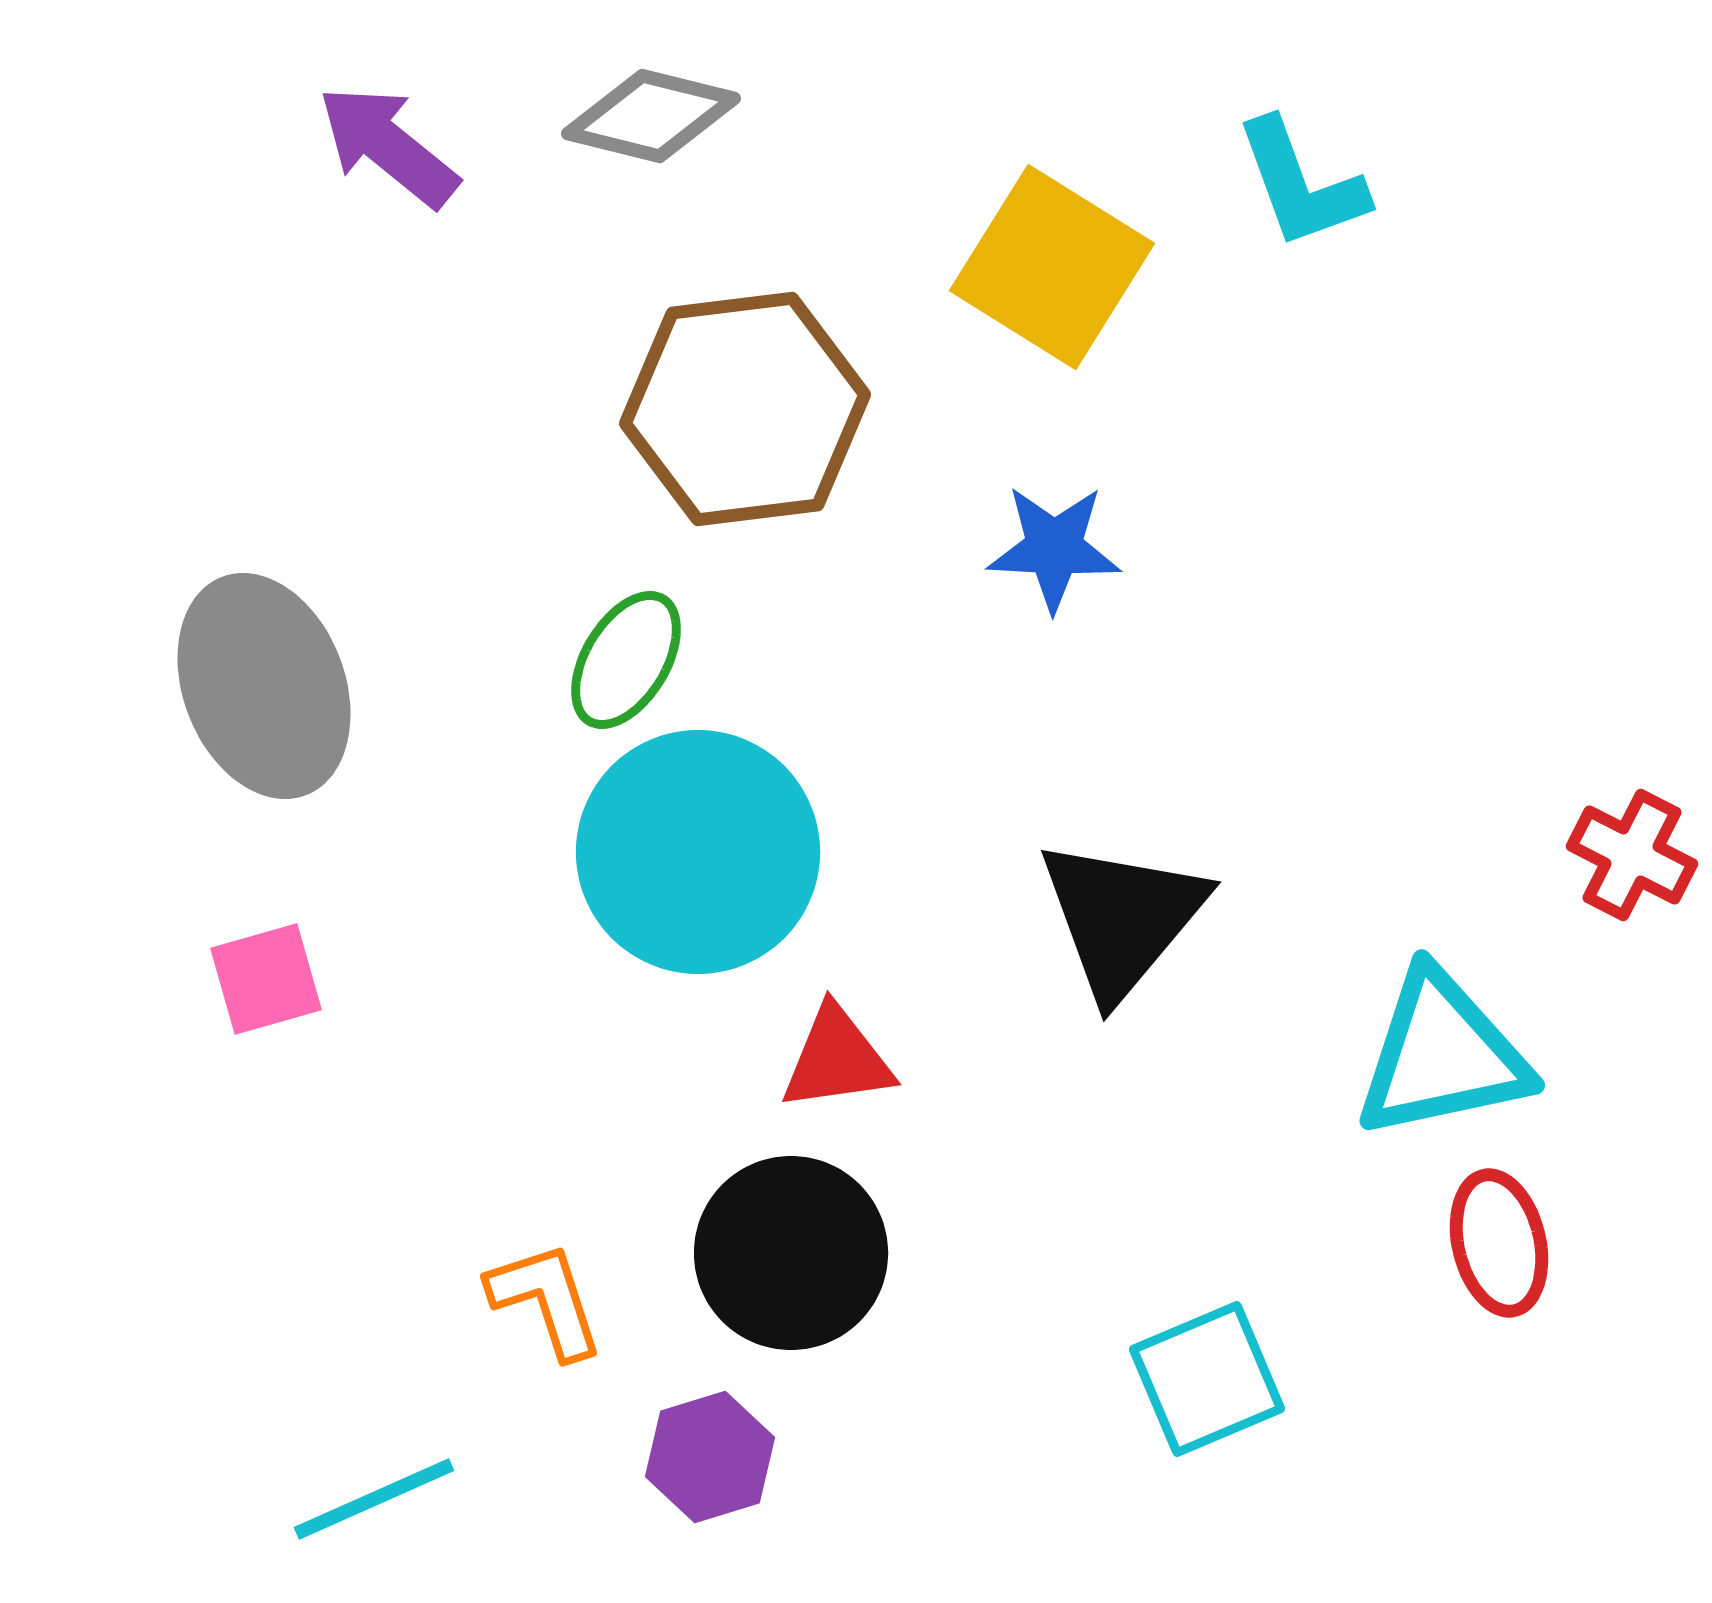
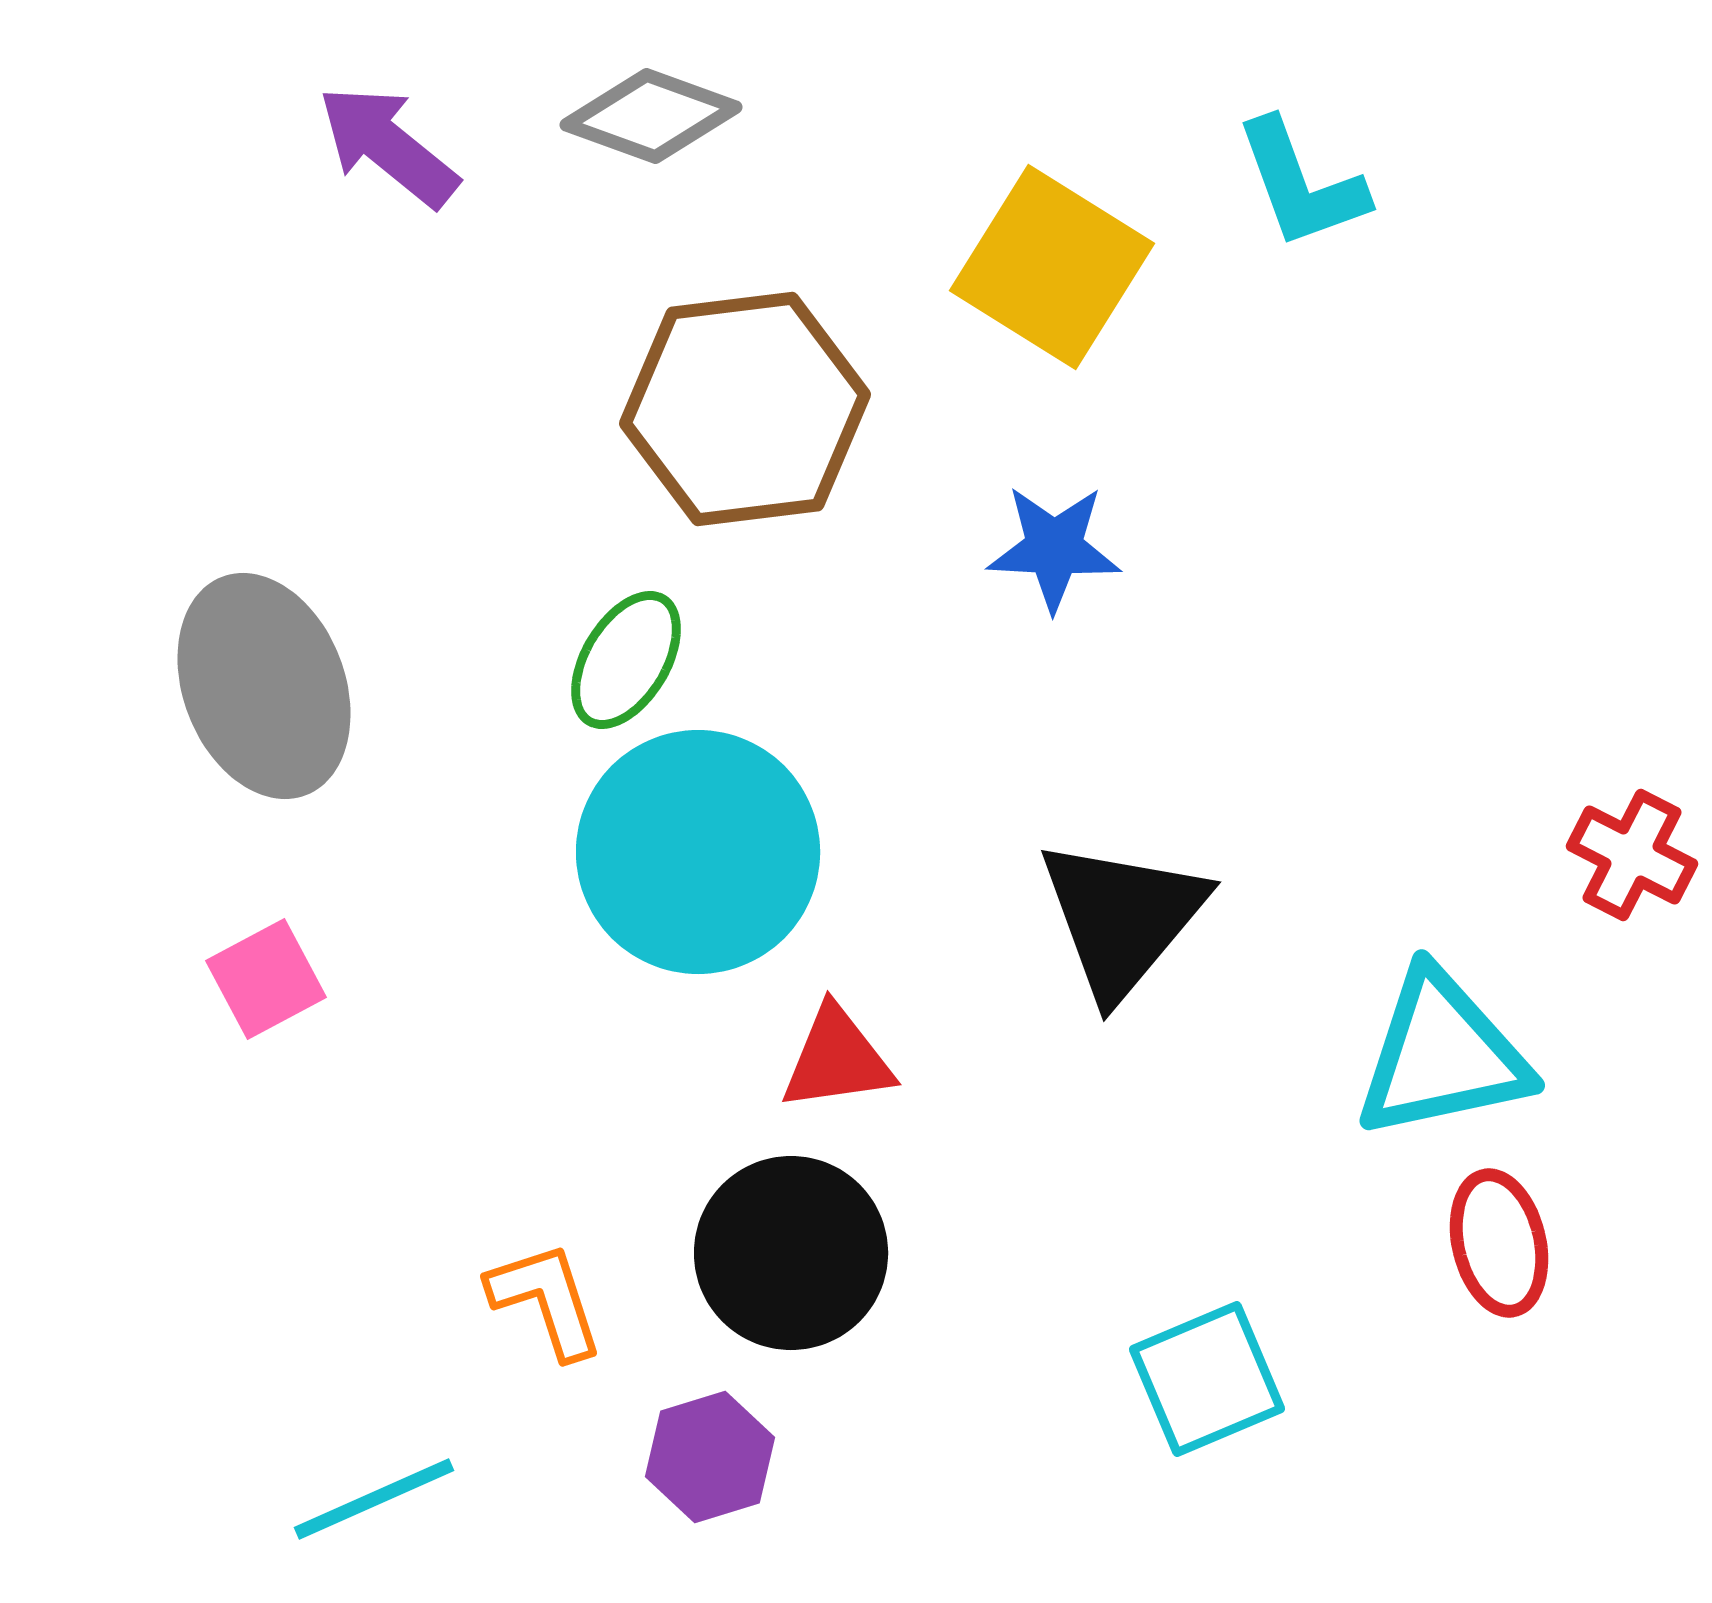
gray diamond: rotated 6 degrees clockwise
pink square: rotated 12 degrees counterclockwise
